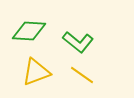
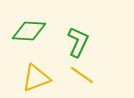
green L-shape: rotated 104 degrees counterclockwise
yellow triangle: moved 6 px down
